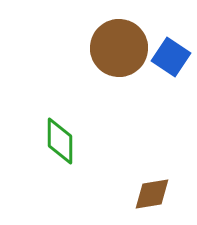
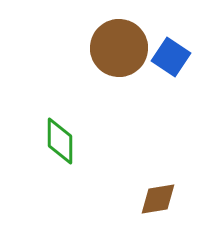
brown diamond: moved 6 px right, 5 px down
